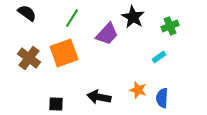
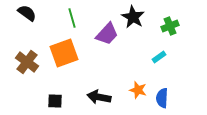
green line: rotated 48 degrees counterclockwise
brown cross: moved 2 px left, 4 px down
black square: moved 1 px left, 3 px up
